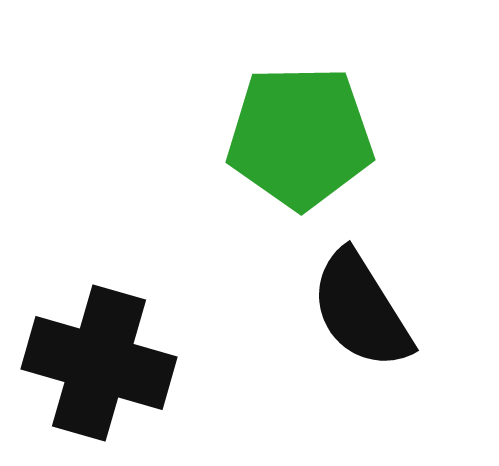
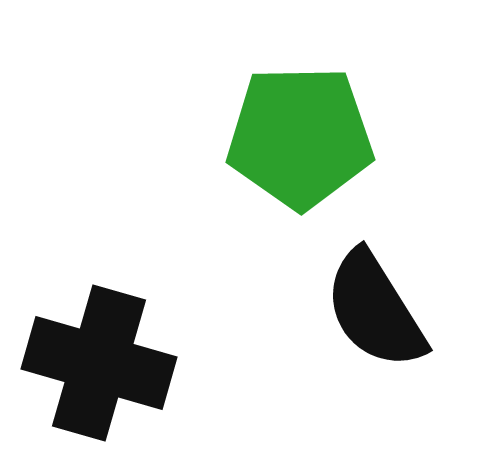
black semicircle: moved 14 px right
